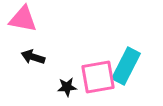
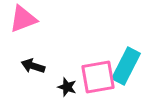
pink triangle: rotated 32 degrees counterclockwise
black arrow: moved 9 px down
black star: rotated 24 degrees clockwise
